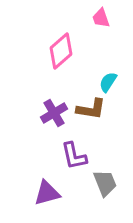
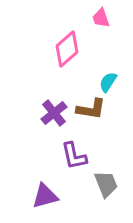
pink diamond: moved 6 px right, 2 px up
purple cross: rotated 8 degrees counterclockwise
gray trapezoid: moved 1 px right, 1 px down
purple triangle: moved 2 px left, 3 px down
